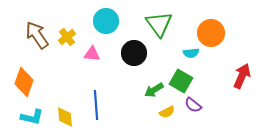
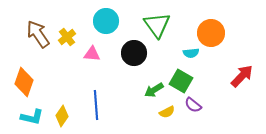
green triangle: moved 2 px left, 1 px down
brown arrow: moved 1 px right, 1 px up
red arrow: rotated 20 degrees clockwise
yellow diamond: moved 3 px left, 1 px up; rotated 40 degrees clockwise
